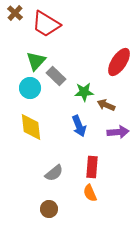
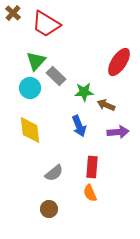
brown cross: moved 2 px left
yellow diamond: moved 1 px left, 3 px down
